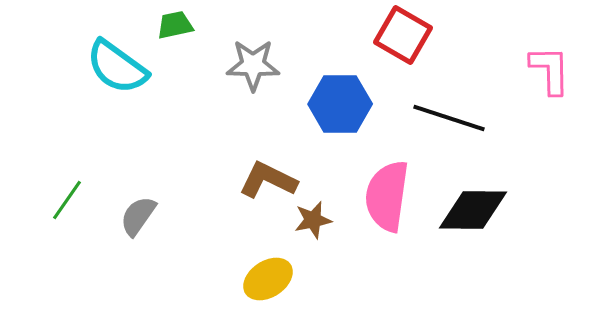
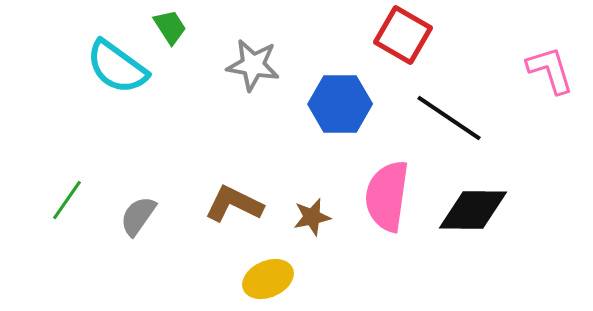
green trapezoid: moved 5 px left, 2 px down; rotated 69 degrees clockwise
gray star: rotated 8 degrees clockwise
pink L-shape: rotated 16 degrees counterclockwise
black line: rotated 16 degrees clockwise
brown L-shape: moved 34 px left, 24 px down
brown star: moved 1 px left, 3 px up
yellow ellipse: rotated 9 degrees clockwise
